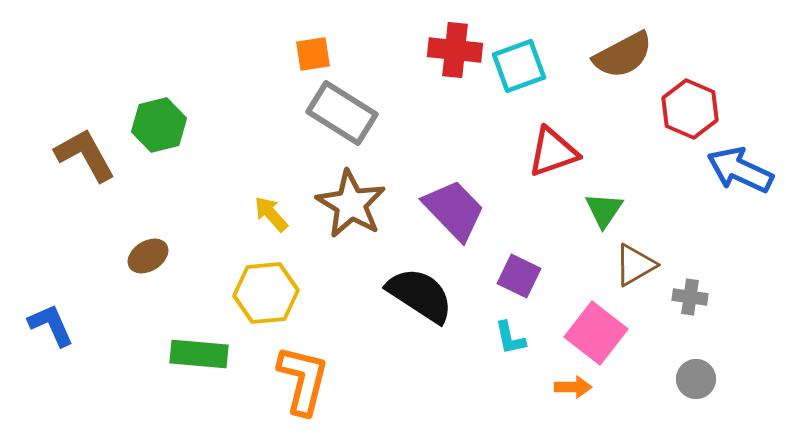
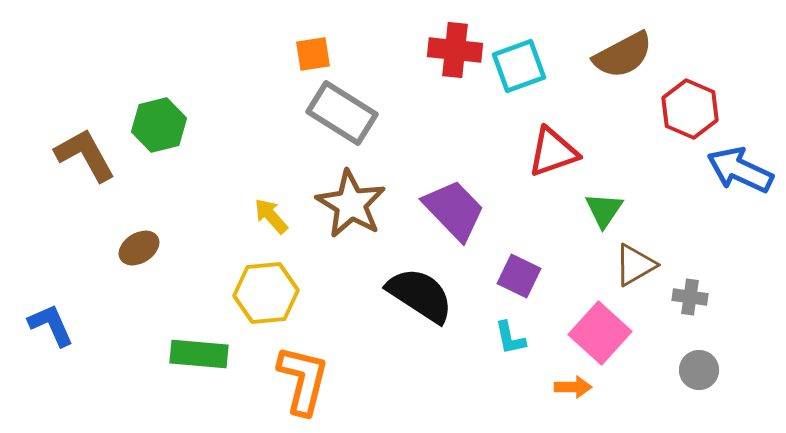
yellow arrow: moved 2 px down
brown ellipse: moved 9 px left, 8 px up
pink square: moved 4 px right; rotated 4 degrees clockwise
gray circle: moved 3 px right, 9 px up
